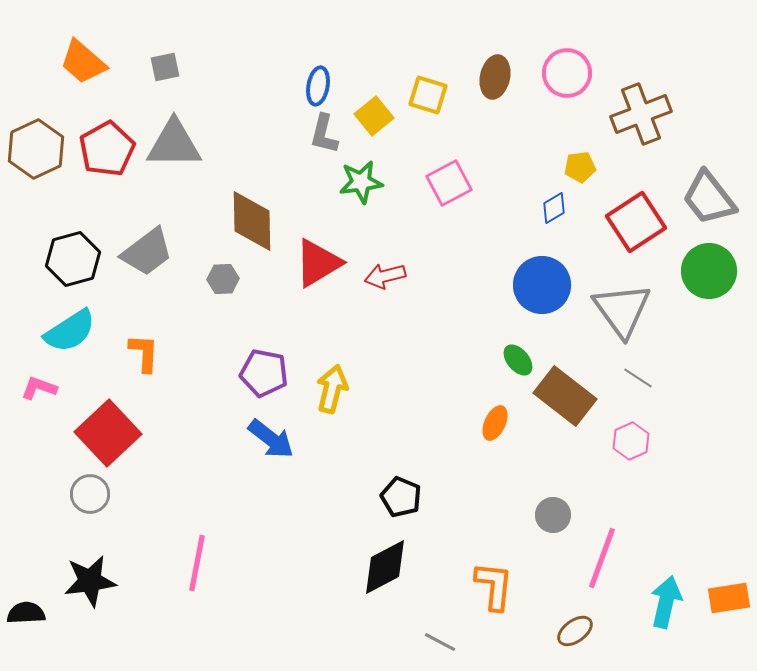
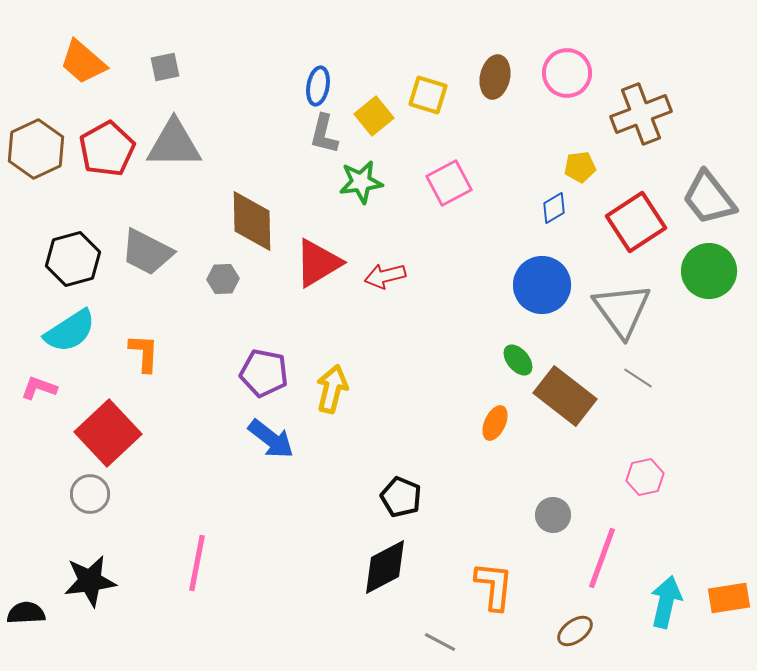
gray trapezoid at (147, 252): rotated 64 degrees clockwise
pink hexagon at (631, 441): moved 14 px right, 36 px down; rotated 12 degrees clockwise
